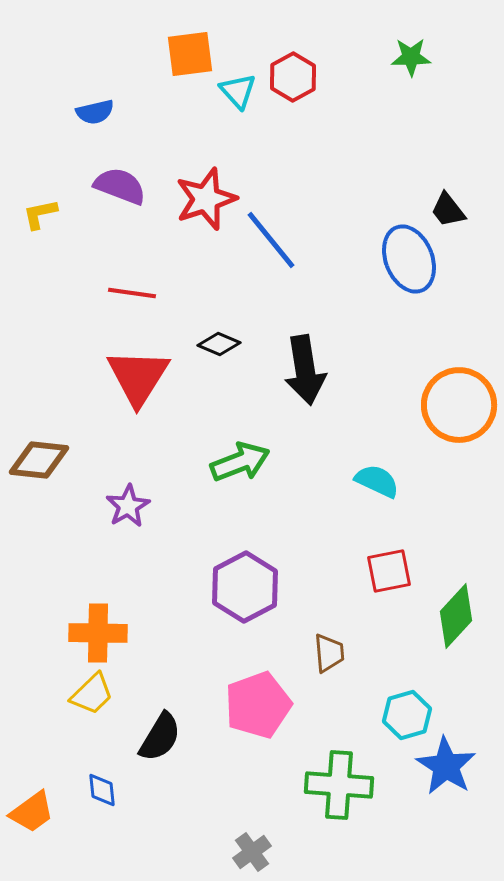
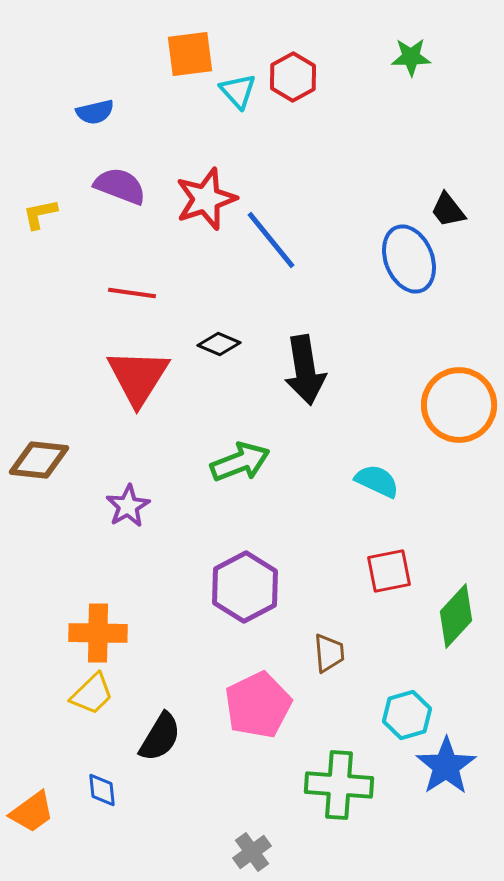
pink pentagon: rotated 6 degrees counterclockwise
blue star: rotated 6 degrees clockwise
